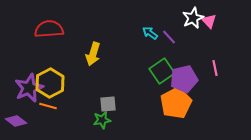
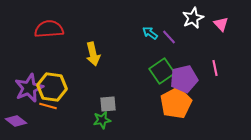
pink triangle: moved 12 px right, 3 px down
yellow arrow: rotated 30 degrees counterclockwise
yellow hexagon: moved 2 px right, 4 px down; rotated 24 degrees counterclockwise
